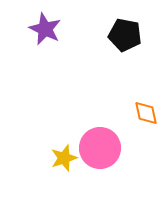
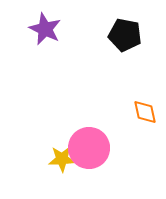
orange diamond: moved 1 px left, 1 px up
pink circle: moved 11 px left
yellow star: moved 2 px left, 1 px down; rotated 16 degrees clockwise
